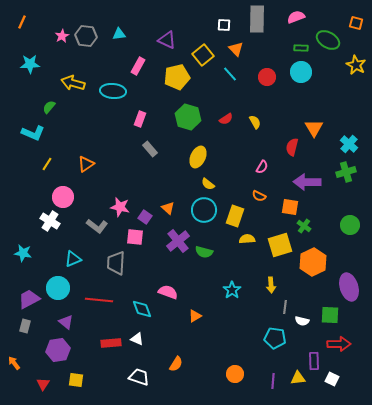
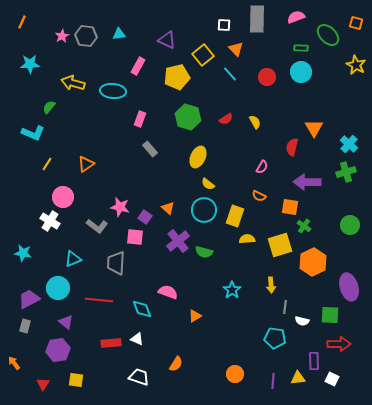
green ellipse at (328, 40): moved 5 px up; rotated 15 degrees clockwise
